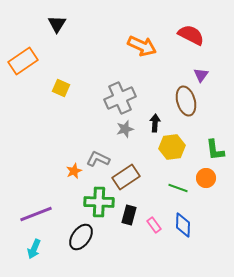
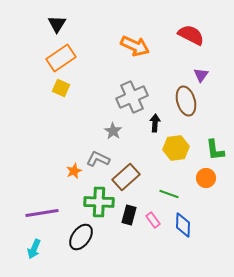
orange arrow: moved 7 px left
orange rectangle: moved 38 px right, 3 px up
gray cross: moved 12 px right, 1 px up
gray star: moved 12 px left, 2 px down; rotated 24 degrees counterclockwise
yellow hexagon: moved 4 px right, 1 px down
brown rectangle: rotated 8 degrees counterclockwise
green line: moved 9 px left, 6 px down
purple line: moved 6 px right, 1 px up; rotated 12 degrees clockwise
pink rectangle: moved 1 px left, 5 px up
